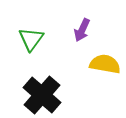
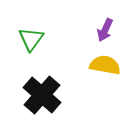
purple arrow: moved 23 px right
yellow semicircle: moved 1 px down
